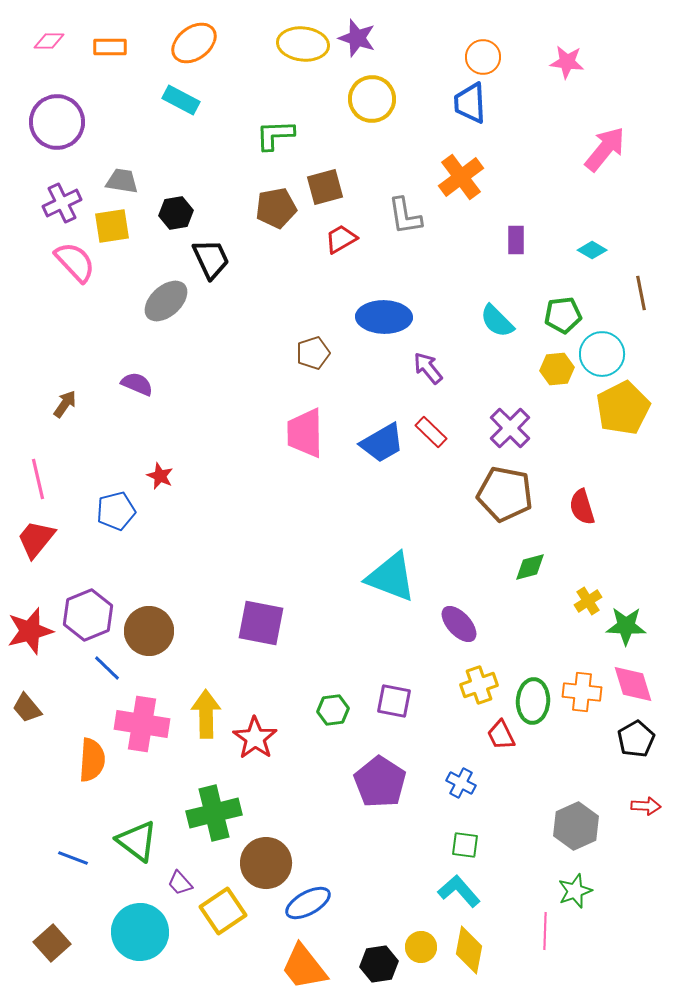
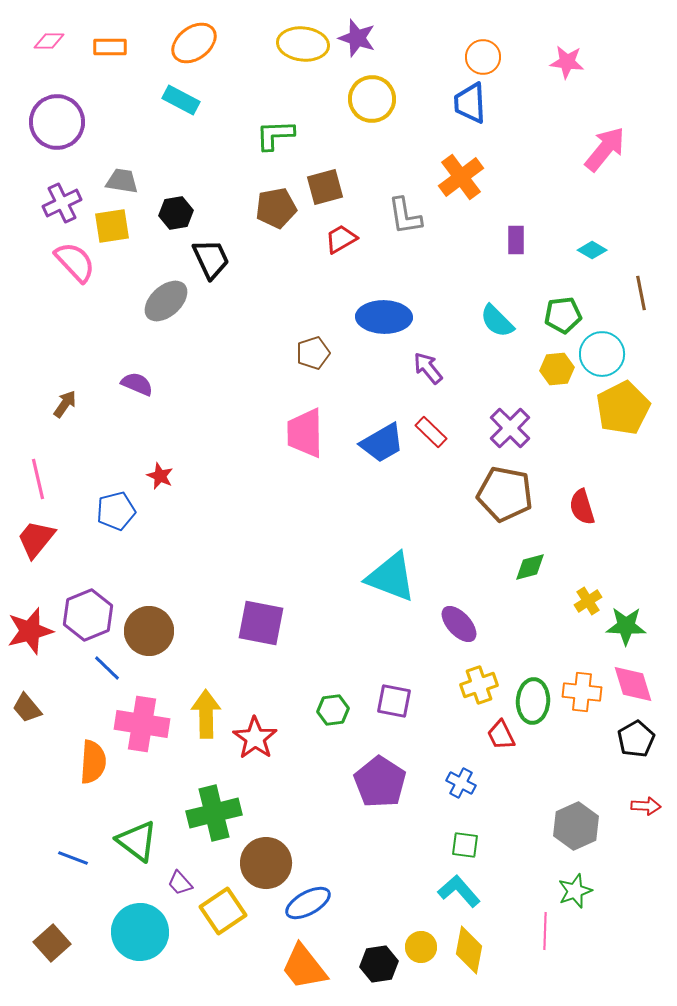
orange semicircle at (92, 760): moved 1 px right, 2 px down
